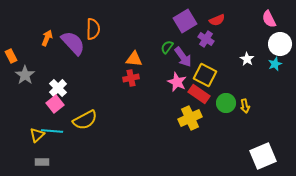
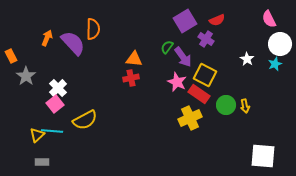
gray star: moved 1 px right, 1 px down
green circle: moved 2 px down
white square: rotated 28 degrees clockwise
